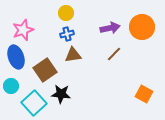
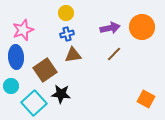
blue ellipse: rotated 15 degrees clockwise
orange square: moved 2 px right, 5 px down
